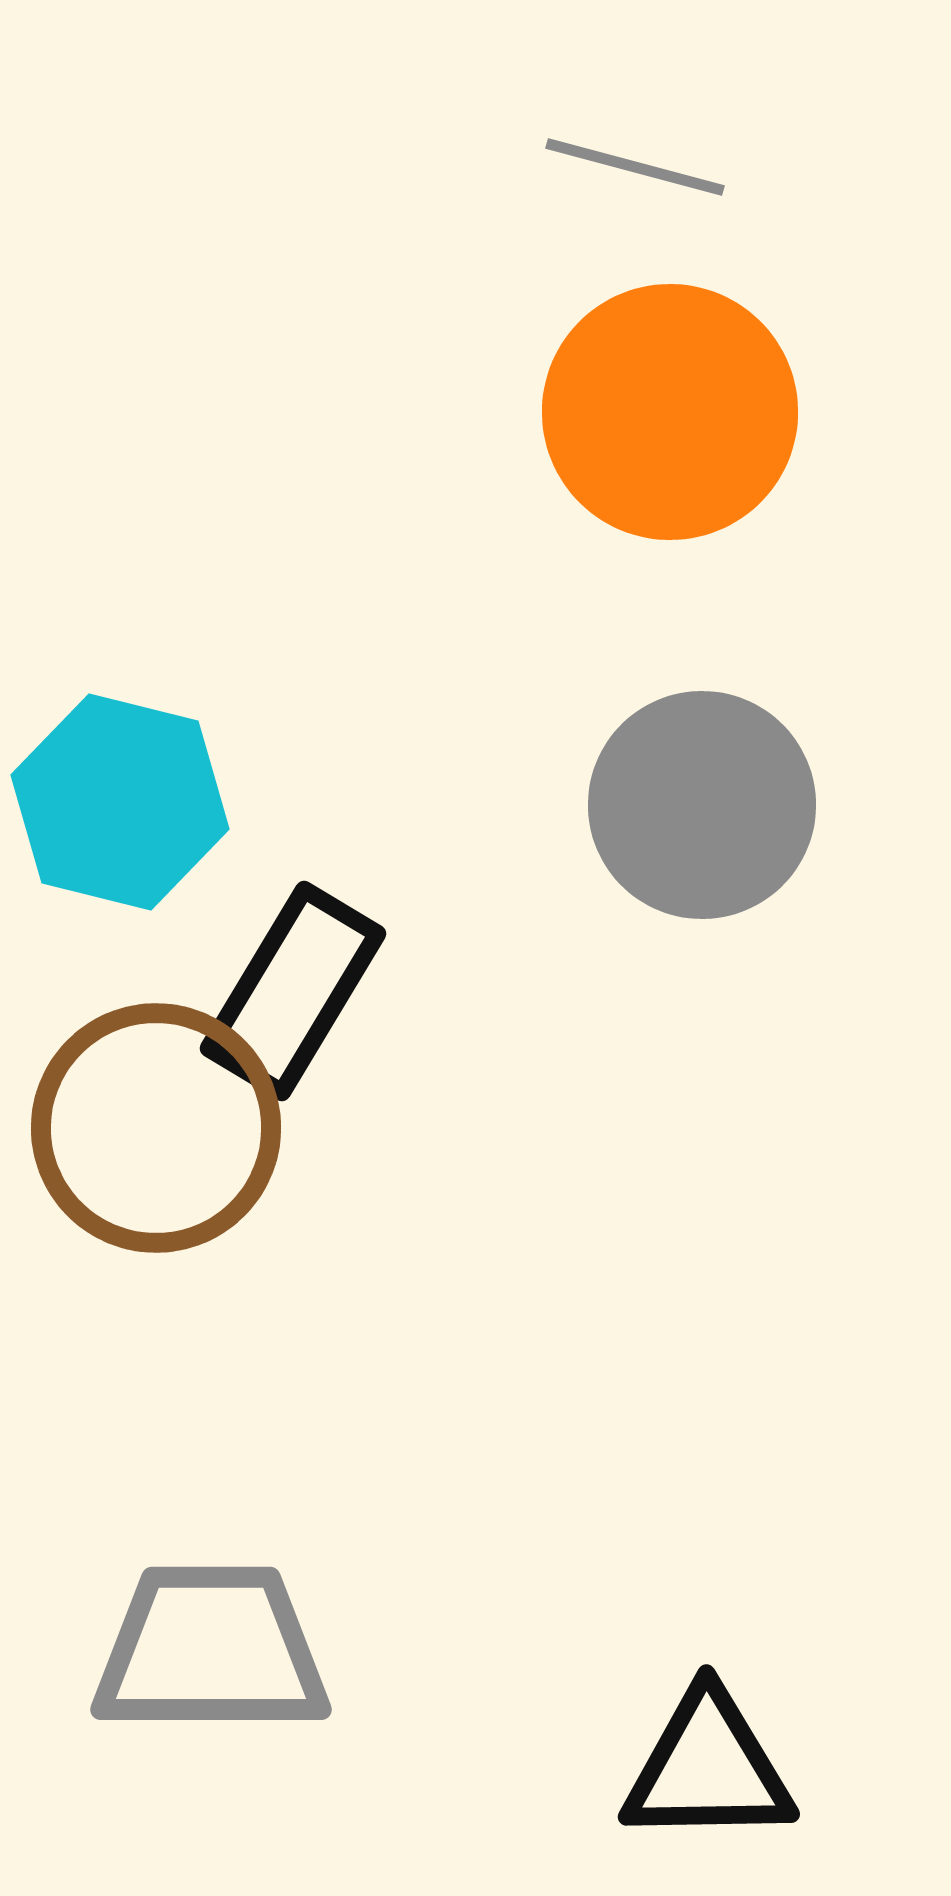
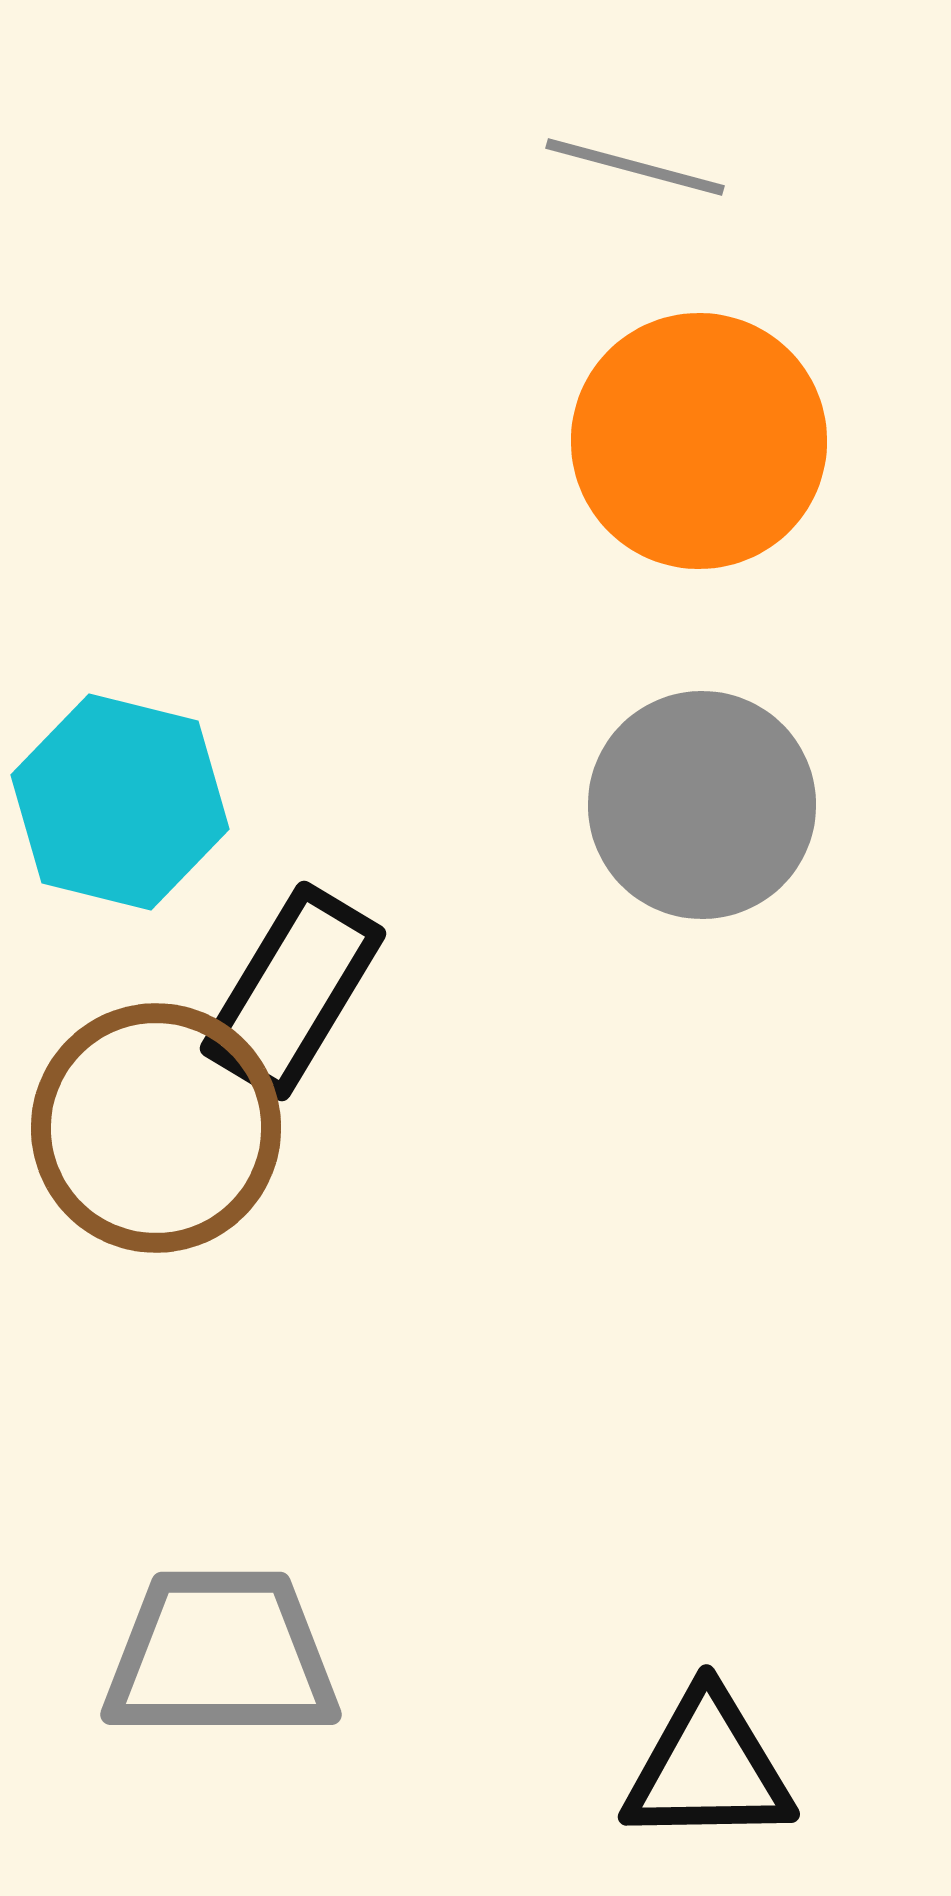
orange circle: moved 29 px right, 29 px down
gray trapezoid: moved 10 px right, 5 px down
